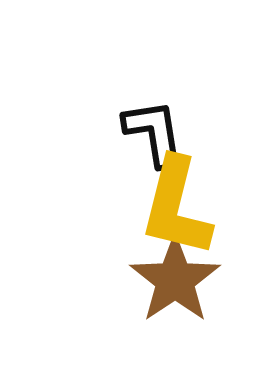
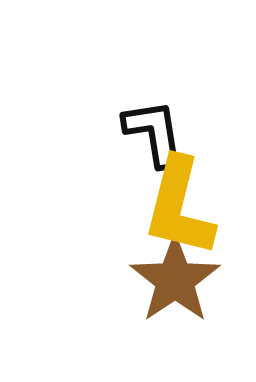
yellow L-shape: moved 3 px right
